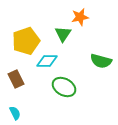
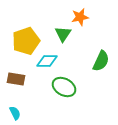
green semicircle: rotated 80 degrees counterclockwise
brown rectangle: rotated 54 degrees counterclockwise
